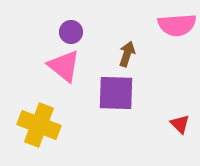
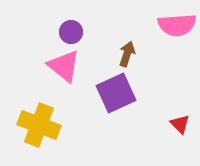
purple square: rotated 27 degrees counterclockwise
